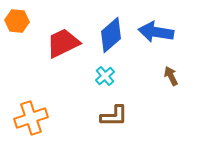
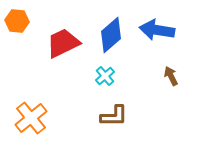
blue arrow: moved 1 px right, 2 px up
orange cross: rotated 20 degrees counterclockwise
